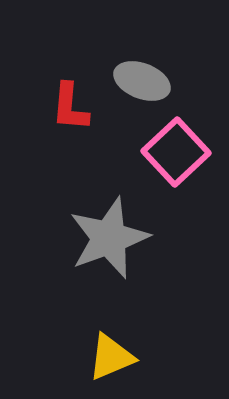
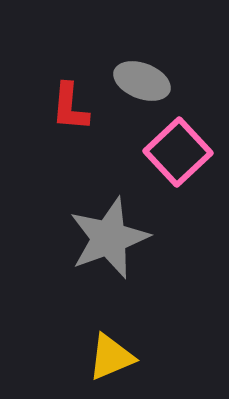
pink square: moved 2 px right
